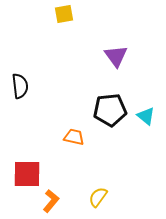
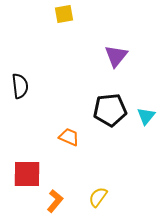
purple triangle: rotated 15 degrees clockwise
cyan triangle: rotated 30 degrees clockwise
orange trapezoid: moved 5 px left; rotated 10 degrees clockwise
orange L-shape: moved 4 px right
